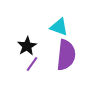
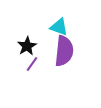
purple semicircle: moved 2 px left, 4 px up
